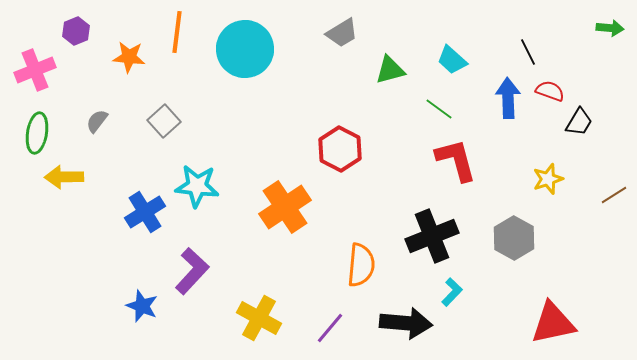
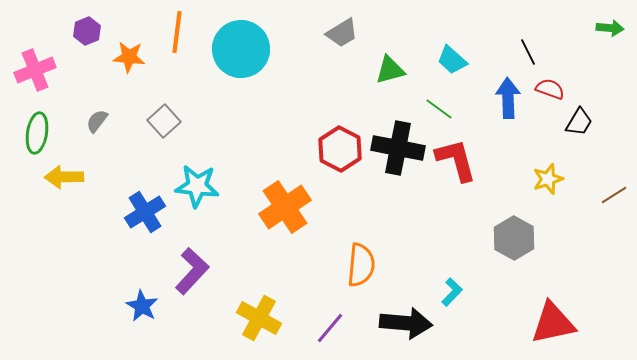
purple hexagon: moved 11 px right
cyan circle: moved 4 px left
red semicircle: moved 2 px up
black cross: moved 34 px left, 88 px up; rotated 33 degrees clockwise
blue star: rotated 8 degrees clockwise
